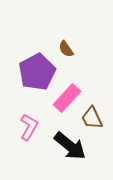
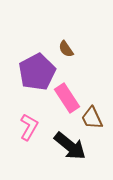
pink rectangle: rotated 76 degrees counterclockwise
